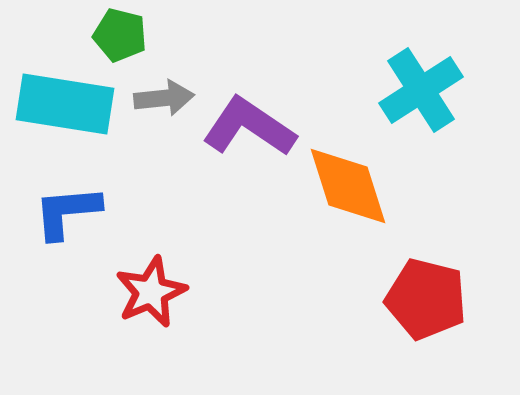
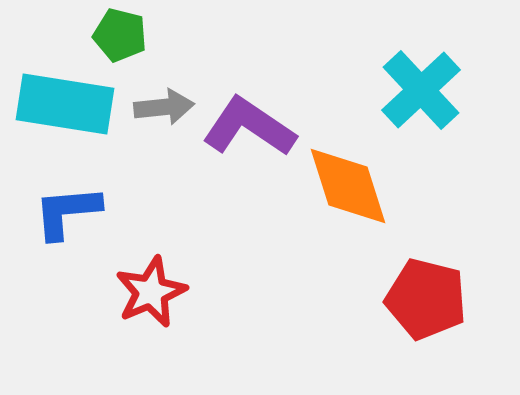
cyan cross: rotated 10 degrees counterclockwise
gray arrow: moved 9 px down
